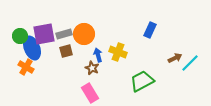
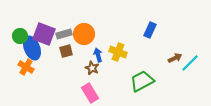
purple square: rotated 30 degrees clockwise
